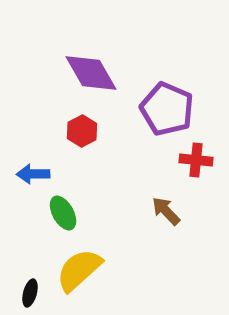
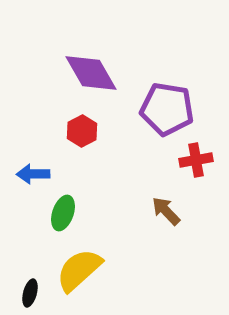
purple pentagon: rotated 14 degrees counterclockwise
red cross: rotated 16 degrees counterclockwise
green ellipse: rotated 48 degrees clockwise
